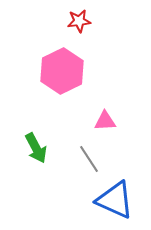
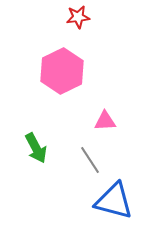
red star: moved 1 px left, 4 px up
gray line: moved 1 px right, 1 px down
blue triangle: moved 1 px left, 1 px down; rotated 9 degrees counterclockwise
